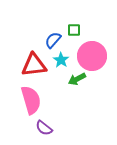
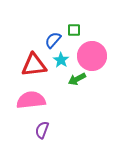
pink semicircle: rotated 80 degrees counterclockwise
purple semicircle: moved 2 px left, 2 px down; rotated 72 degrees clockwise
